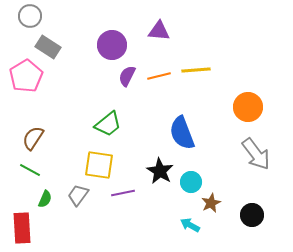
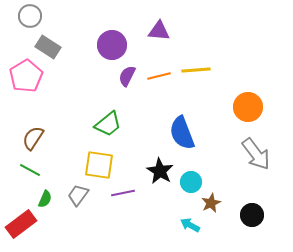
red rectangle: moved 1 px left, 4 px up; rotated 56 degrees clockwise
